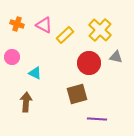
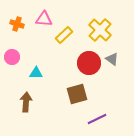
pink triangle: moved 6 px up; rotated 24 degrees counterclockwise
yellow rectangle: moved 1 px left
gray triangle: moved 4 px left, 2 px down; rotated 24 degrees clockwise
cyan triangle: moved 1 px right; rotated 24 degrees counterclockwise
purple line: rotated 30 degrees counterclockwise
